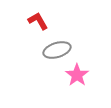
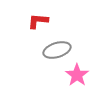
red L-shape: rotated 55 degrees counterclockwise
